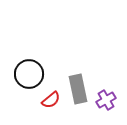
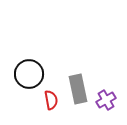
red semicircle: rotated 60 degrees counterclockwise
